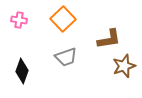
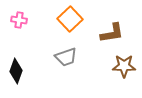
orange square: moved 7 px right
brown L-shape: moved 3 px right, 6 px up
brown star: rotated 20 degrees clockwise
black diamond: moved 6 px left
